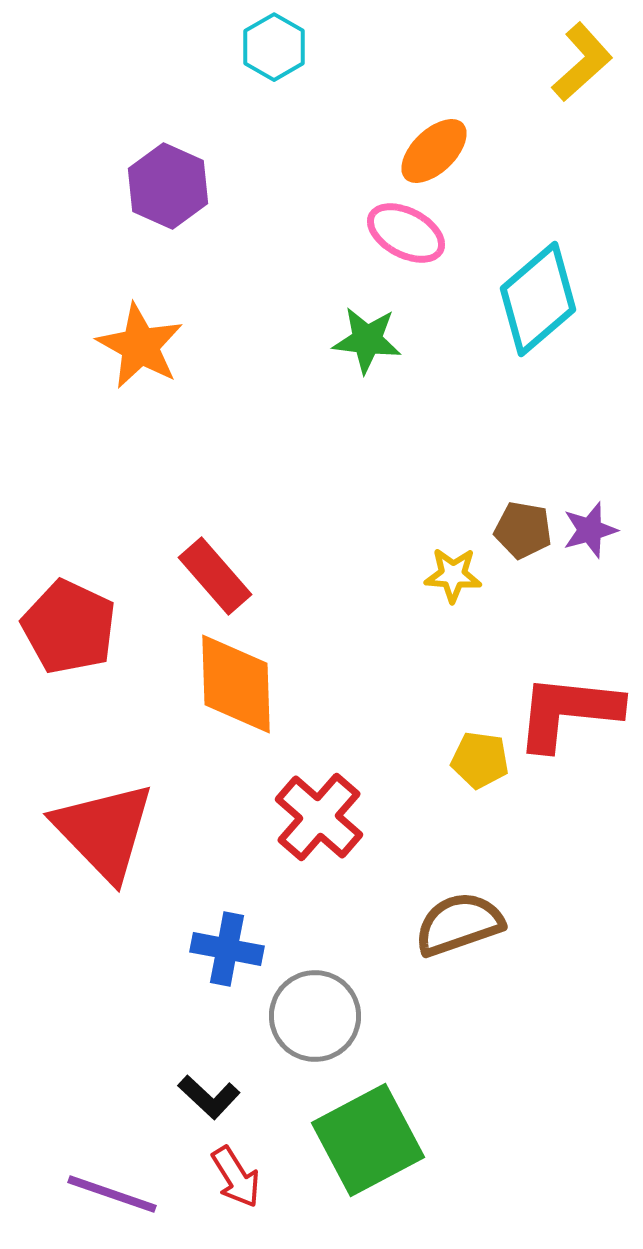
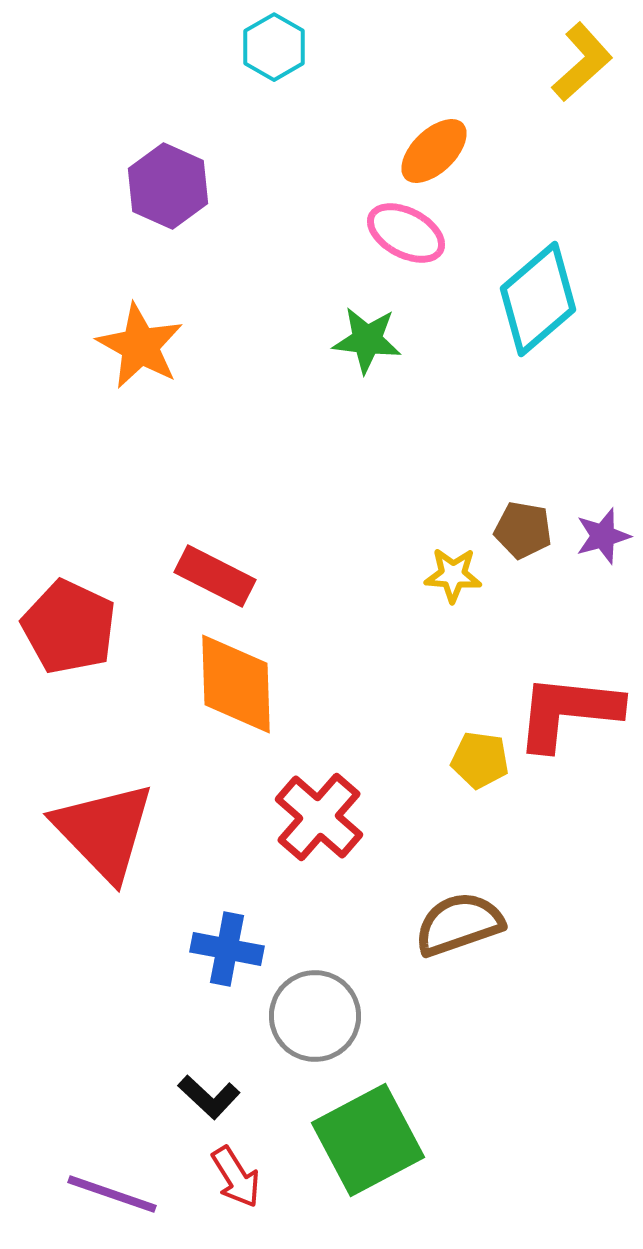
purple star: moved 13 px right, 6 px down
red rectangle: rotated 22 degrees counterclockwise
